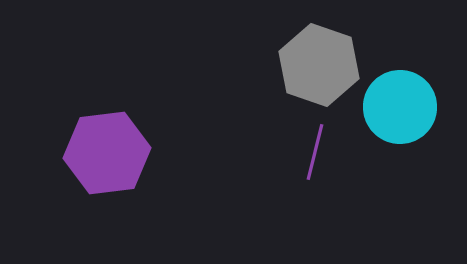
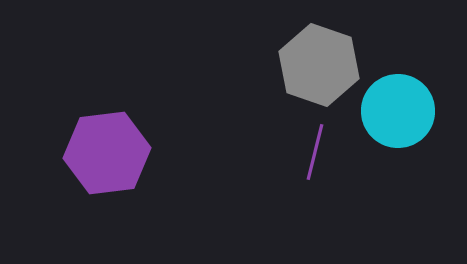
cyan circle: moved 2 px left, 4 px down
